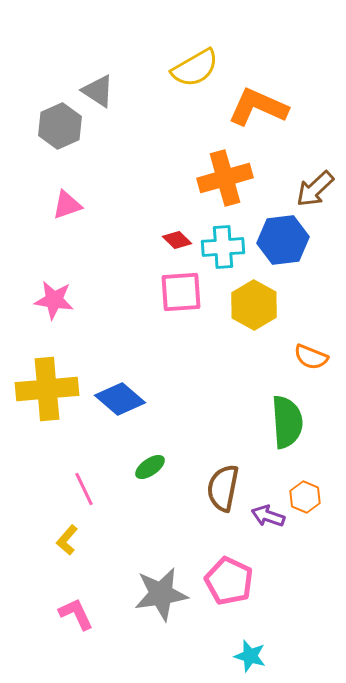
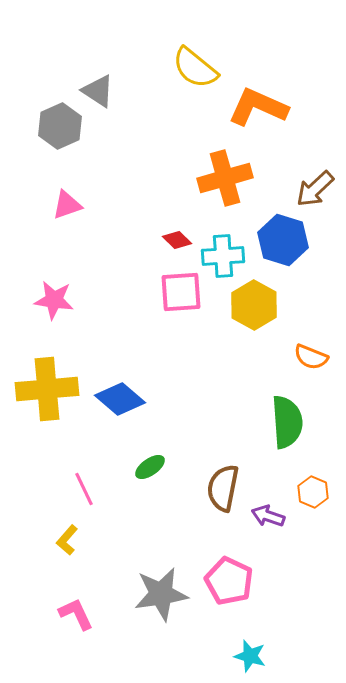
yellow semicircle: rotated 69 degrees clockwise
blue hexagon: rotated 24 degrees clockwise
cyan cross: moved 9 px down
orange hexagon: moved 8 px right, 5 px up
